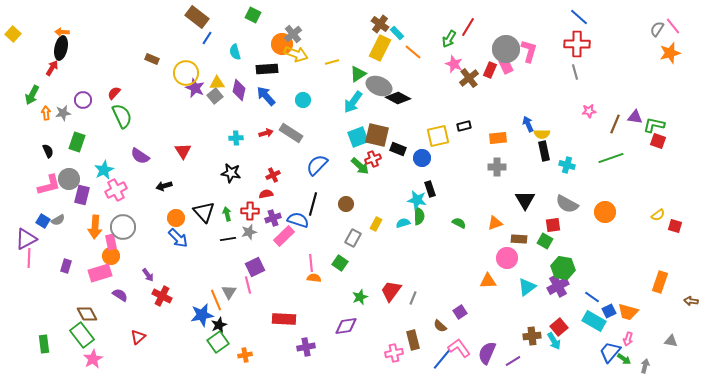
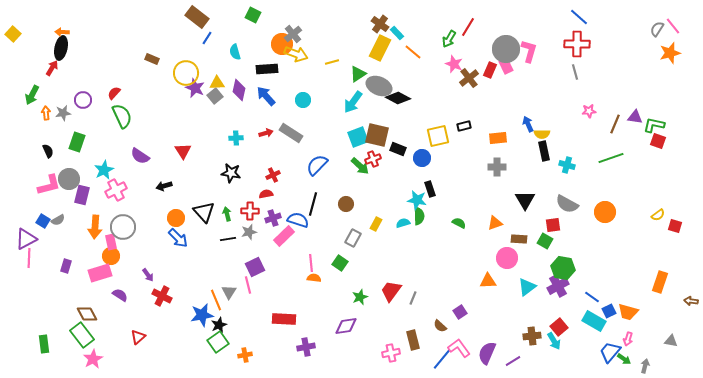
pink cross at (394, 353): moved 3 px left
